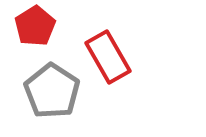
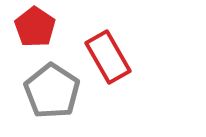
red pentagon: moved 1 px down; rotated 6 degrees counterclockwise
